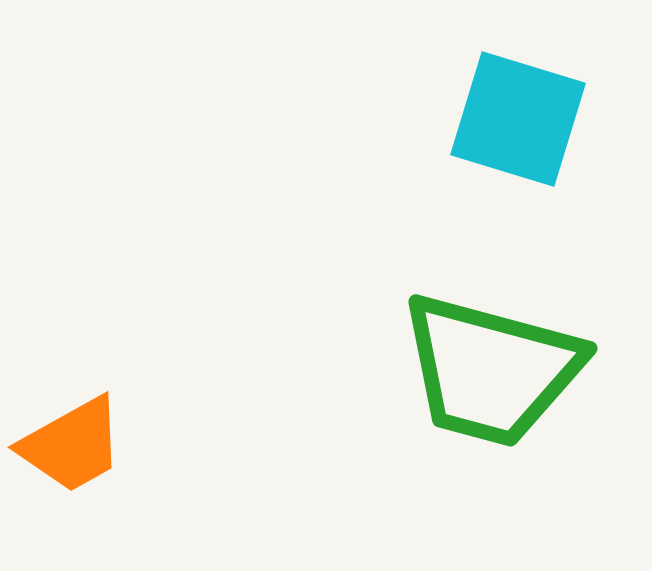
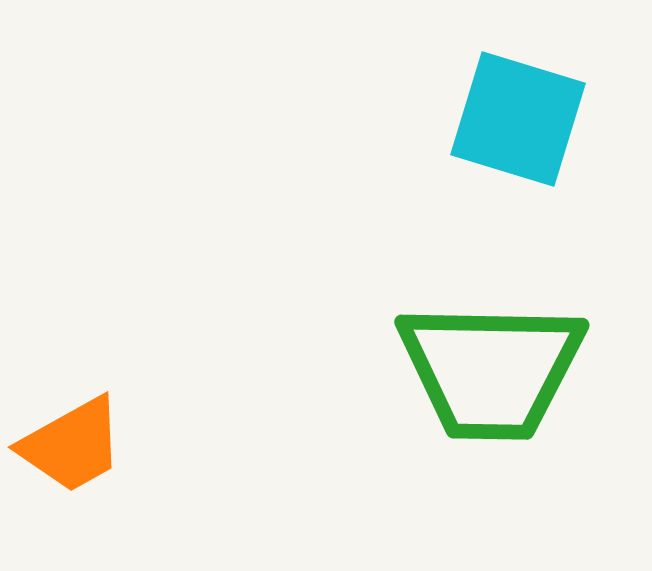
green trapezoid: rotated 14 degrees counterclockwise
